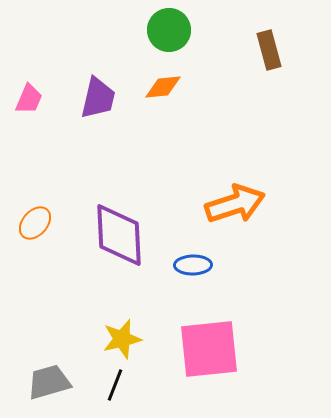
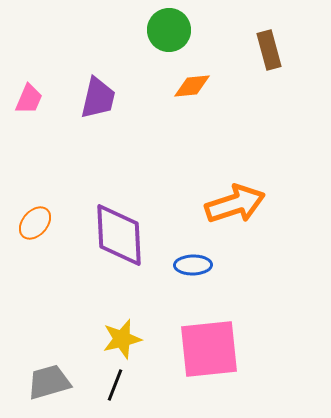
orange diamond: moved 29 px right, 1 px up
